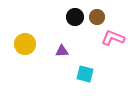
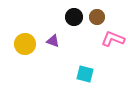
black circle: moved 1 px left
pink L-shape: moved 1 px down
purple triangle: moved 9 px left, 10 px up; rotated 24 degrees clockwise
